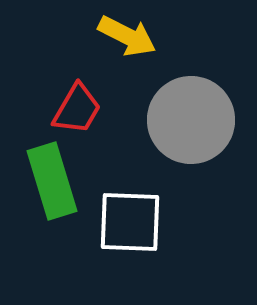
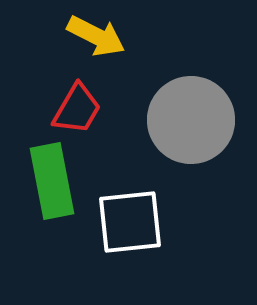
yellow arrow: moved 31 px left
green rectangle: rotated 6 degrees clockwise
white square: rotated 8 degrees counterclockwise
